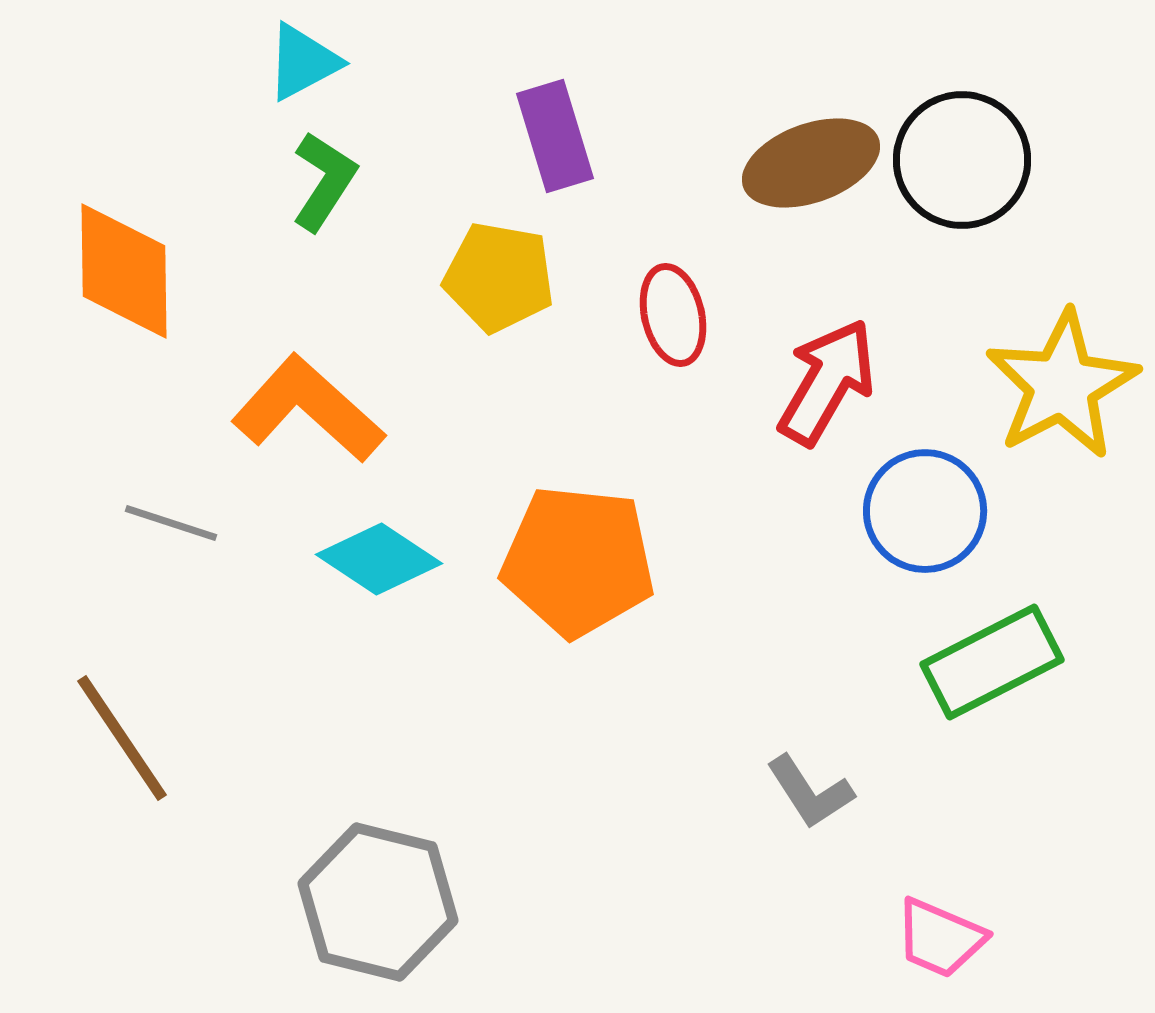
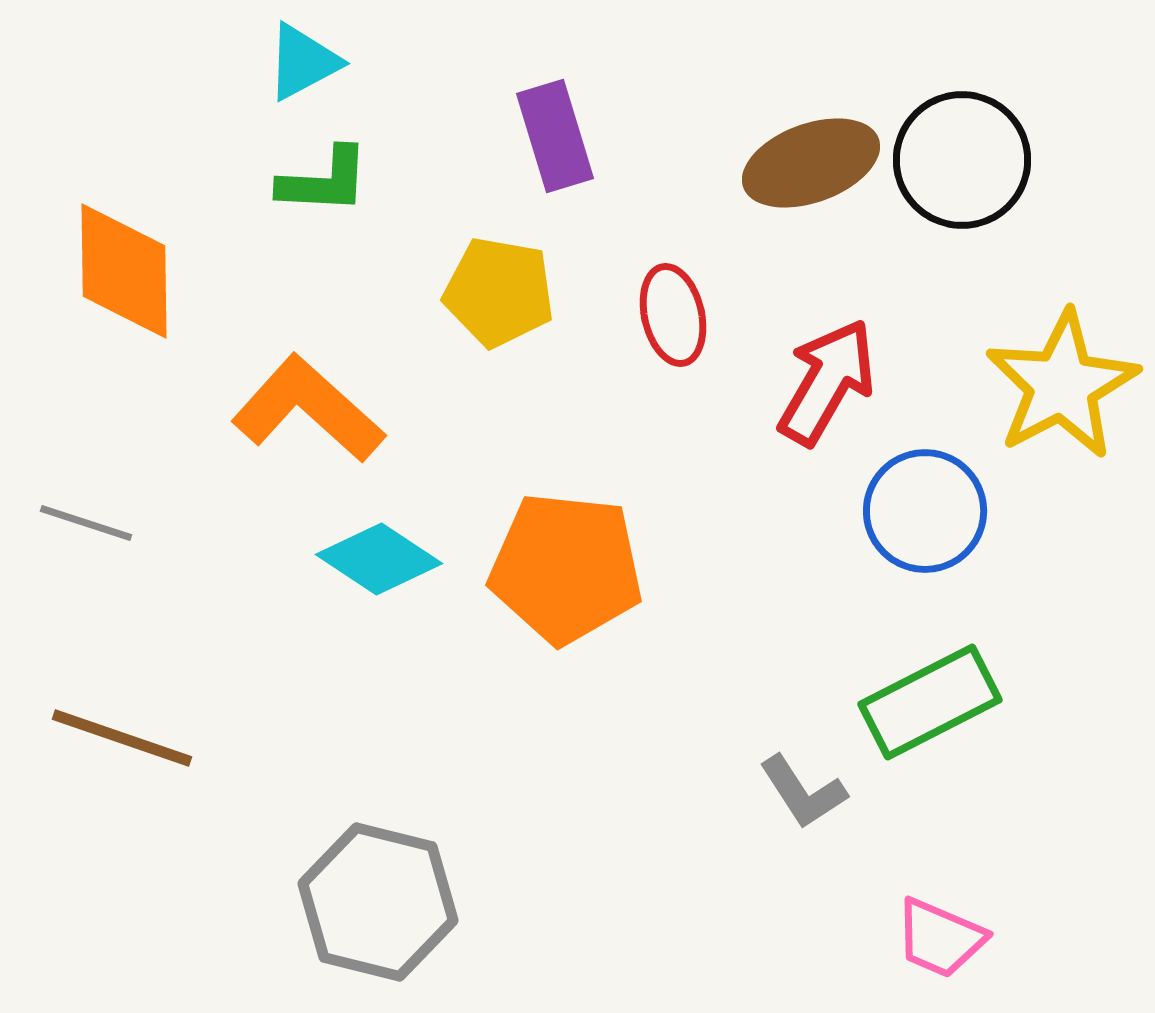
green L-shape: rotated 60 degrees clockwise
yellow pentagon: moved 15 px down
gray line: moved 85 px left
orange pentagon: moved 12 px left, 7 px down
green rectangle: moved 62 px left, 40 px down
brown line: rotated 37 degrees counterclockwise
gray L-shape: moved 7 px left
